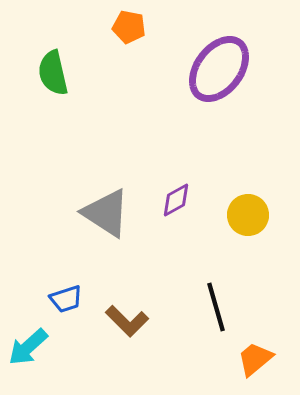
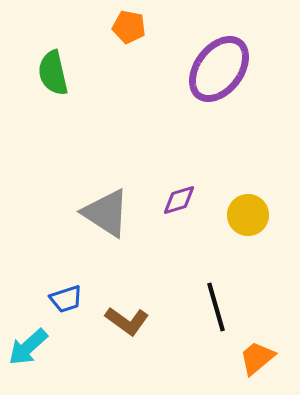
purple diamond: moved 3 px right; rotated 12 degrees clockwise
brown L-shape: rotated 9 degrees counterclockwise
orange trapezoid: moved 2 px right, 1 px up
